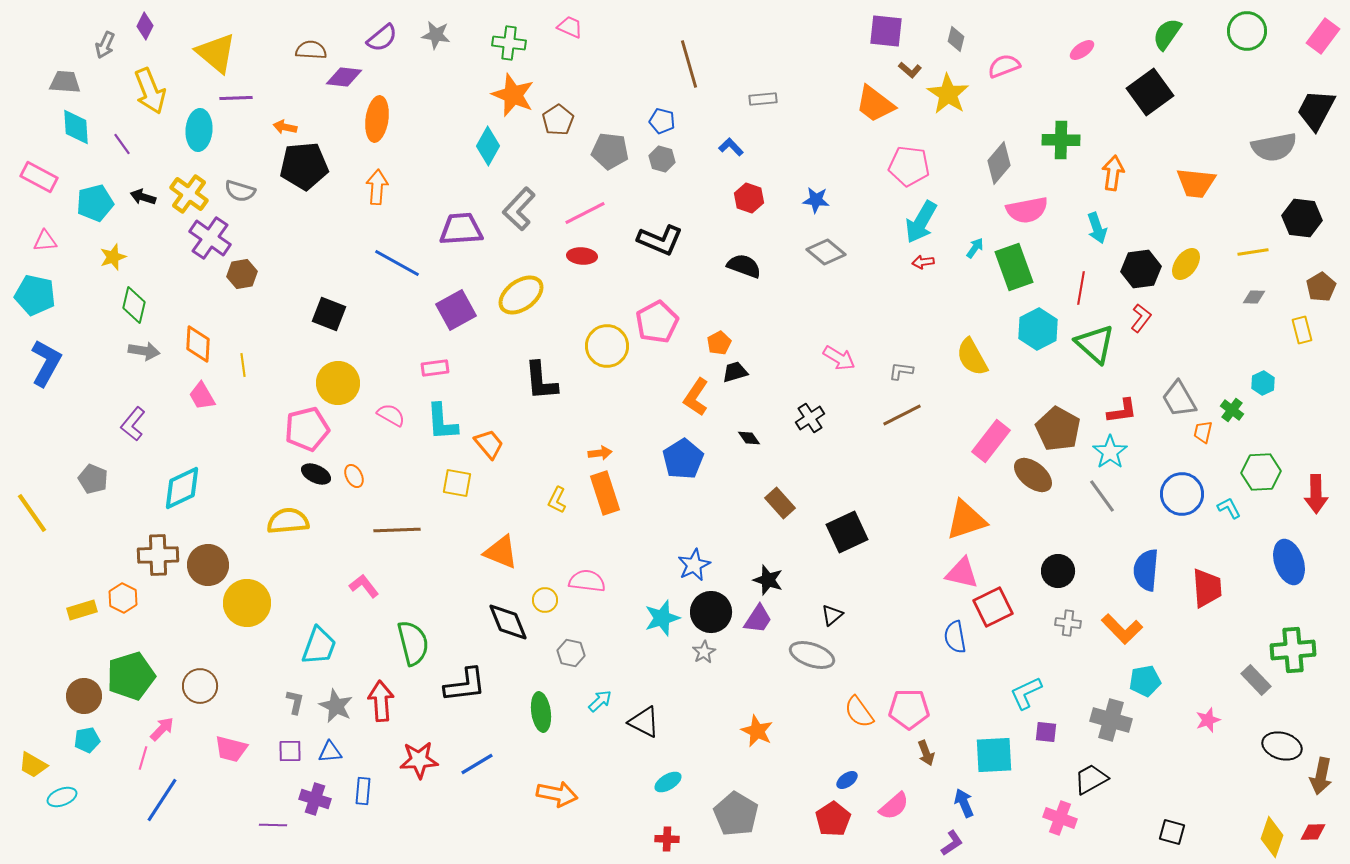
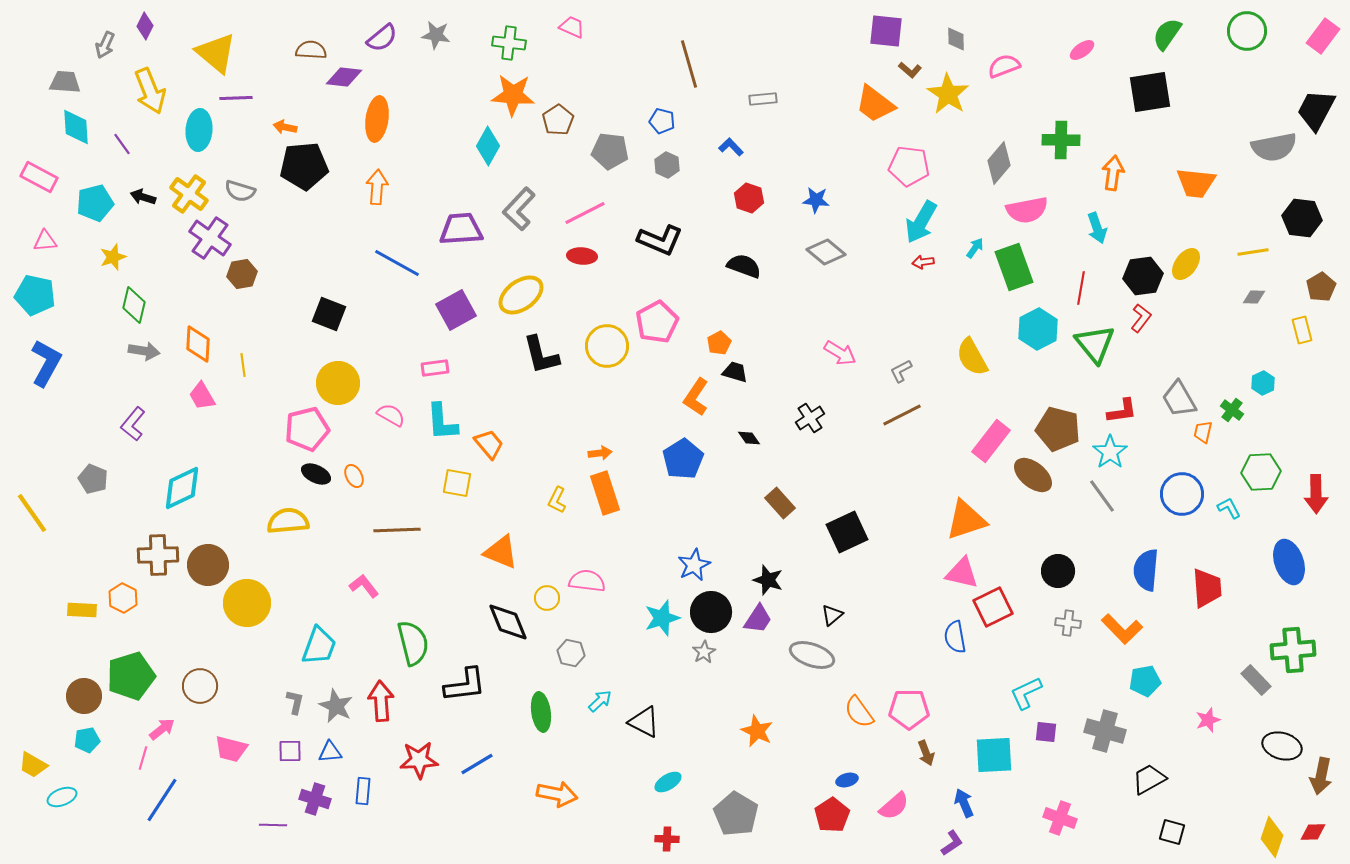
pink trapezoid at (570, 27): moved 2 px right
gray diamond at (956, 39): rotated 15 degrees counterclockwise
black square at (1150, 92): rotated 27 degrees clockwise
orange star at (513, 95): rotated 18 degrees counterclockwise
gray hexagon at (662, 159): moved 5 px right, 6 px down; rotated 10 degrees clockwise
black hexagon at (1141, 269): moved 2 px right, 7 px down
green triangle at (1095, 344): rotated 9 degrees clockwise
pink arrow at (839, 358): moved 1 px right, 5 px up
gray L-shape at (901, 371): rotated 35 degrees counterclockwise
black trapezoid at (735, 372): rotated 32 degrees clockwise
black L-shape at (541, 381): moved 26 px up; rotated 9 degrees counterclockwise
brown pentagon at (1058, 429): rotated 15 degrees counterclockwise
yellow circle at (545, 600): moved 2 px right, 2 px up
yellow rectangle at (82, 610): rotated 20 degrees clockwise
gray cross at (1111, 720): moved 6 px left, 11 px down
pink arrow at (162, 729): rotated 8 degrees clockwise
black trapezoid at (1091, 779): moved 58 px right
blue ellipse at (847, 780): rotated 20 degrees clockwise
red pentagon at (833, 819): moved 1 px left, 4 px up
